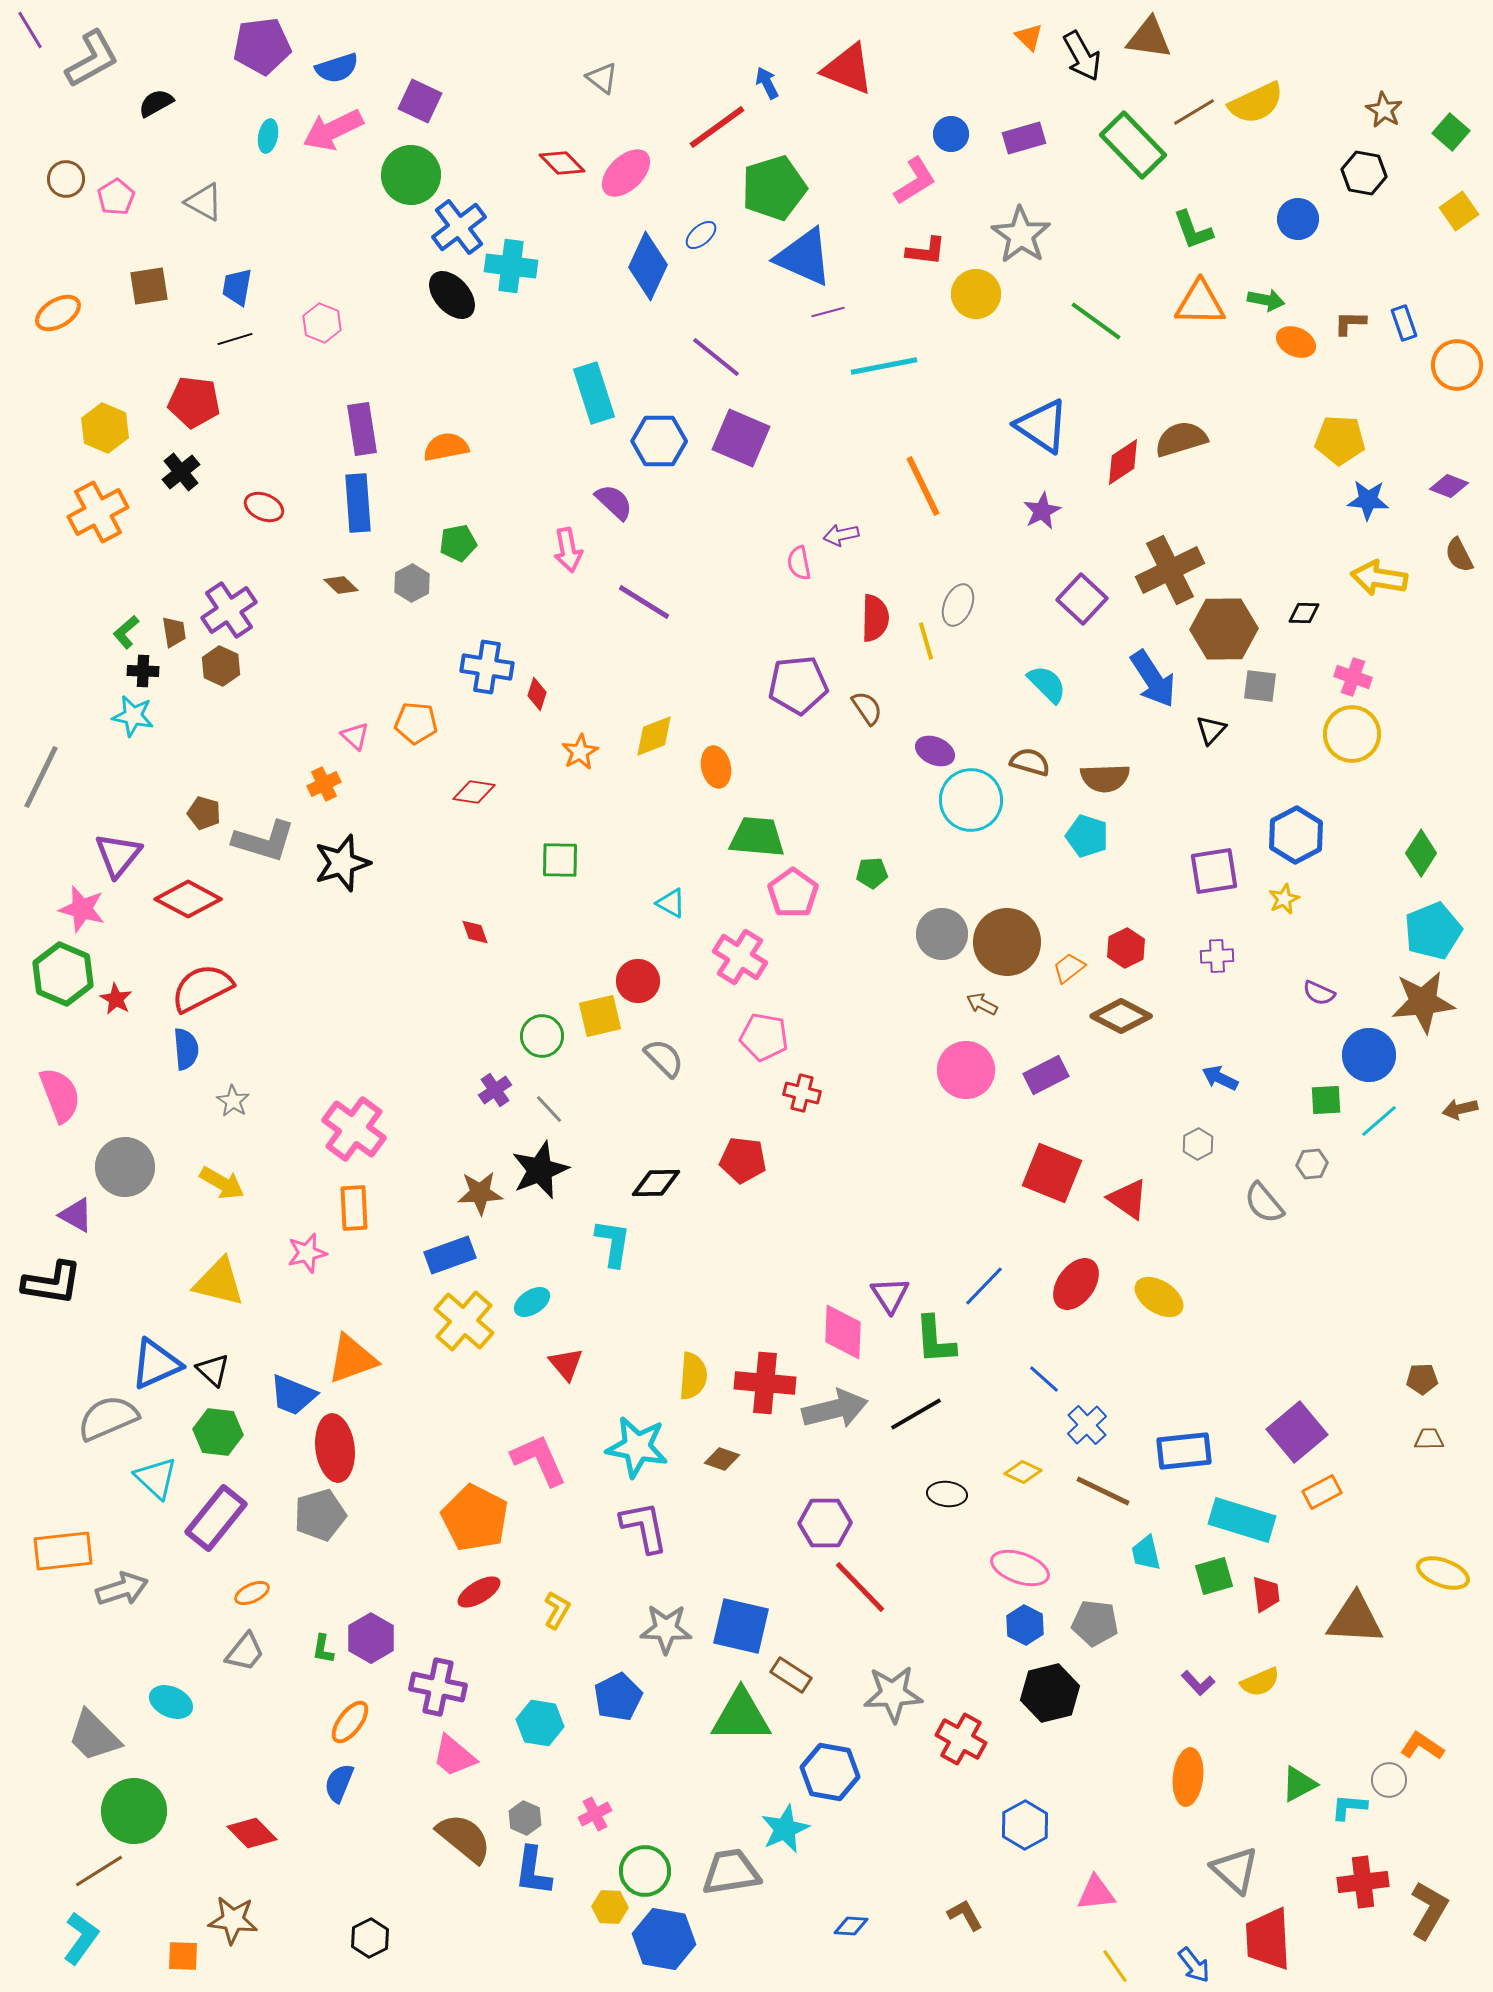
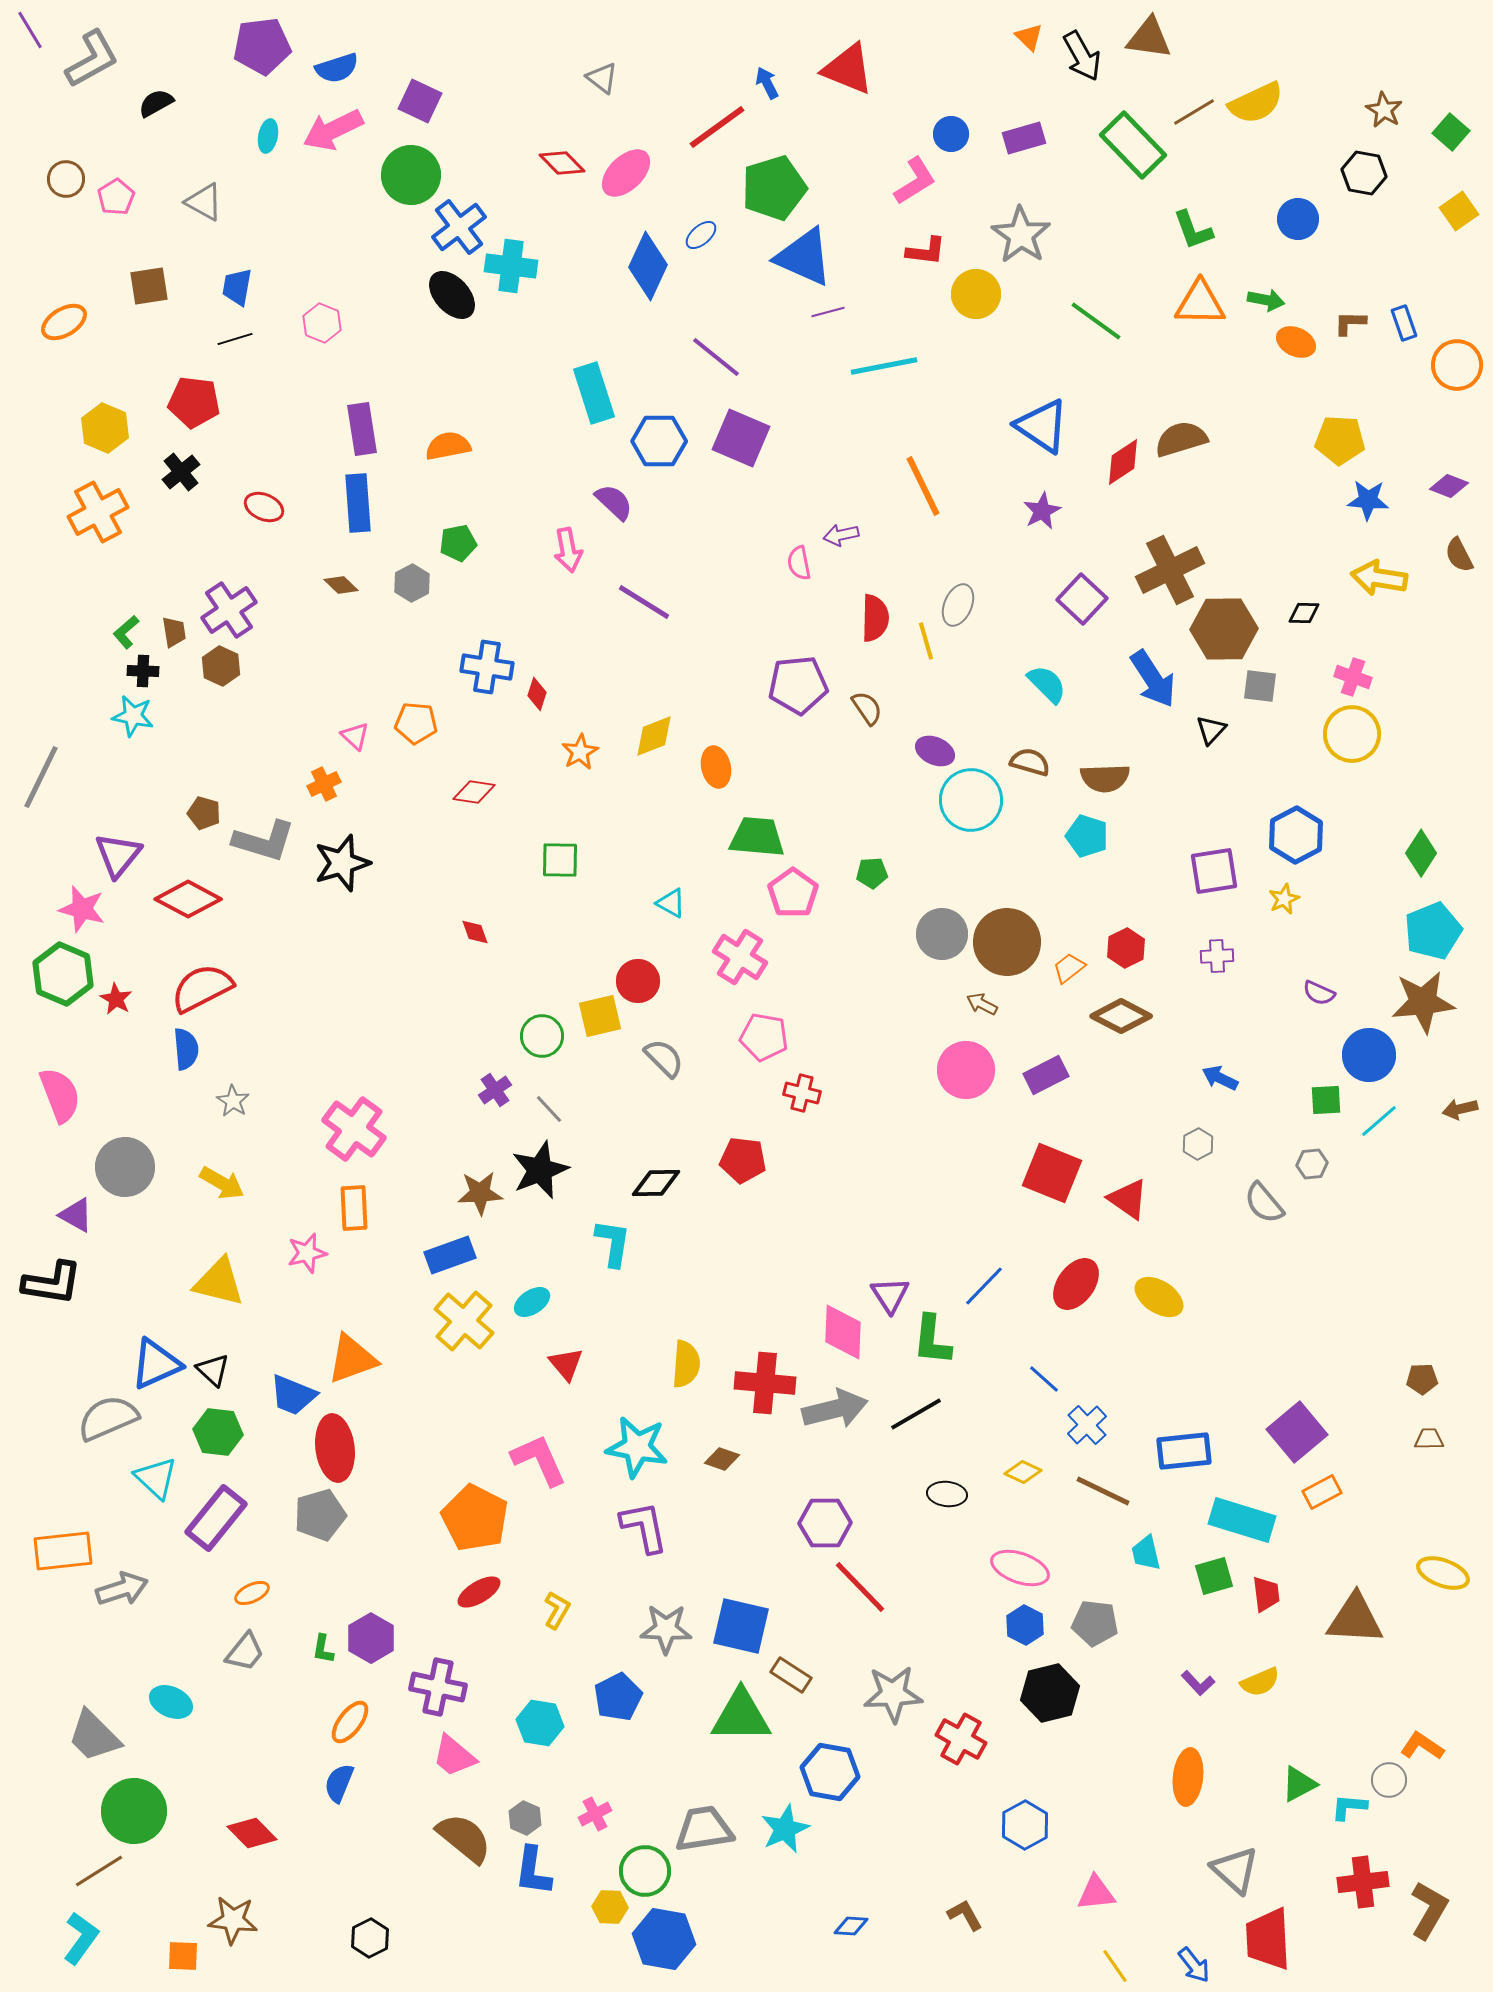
orange ellipse at (58, 313): moved 6 px right, 9 px down
orange semicircle at (446, 447): moved 2 px right, 1 px up
green L-shape at (935, 1340): moved 3 px left; rotated 10 degrees clockwise
yellow semicircle at (693, 1376): moved 7 px left, 12 px up
gray trapezoid at (731, 1872): moved 27 px left, 43 px up
